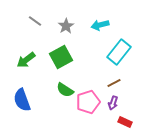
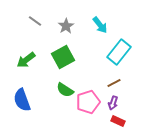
cyan arrow: rotated 114 degrees counterclockwise
green square: moved 2 px right
red rectangle: moved 7 px left, 1 px up
